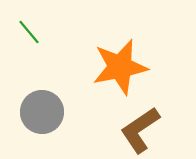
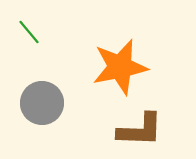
gray circle: moved 9 px up
brown L-shape: rotated 144 degrees counterclockwise
